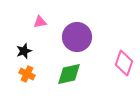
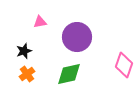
pink diamond: moved 2 px down
orange cross: rotated 28 degrees clockwise
